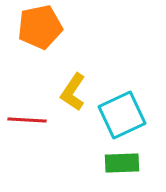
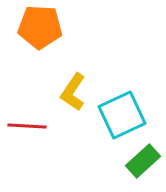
orange pentagon: rotated 15 degrees clockwise
red line: moved 6 px down
green rectangle: moved 21 px right, 2 px up; rotated 40 degrees counterclockwise
